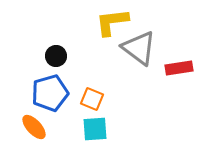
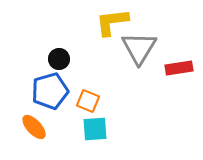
gray triangle: rotated 24 degrees clockwise
black circle: moved 3 px right, 3 px down
blue pentagon: moved 2 px up
orange square: moved 4 px left, 2 px down
